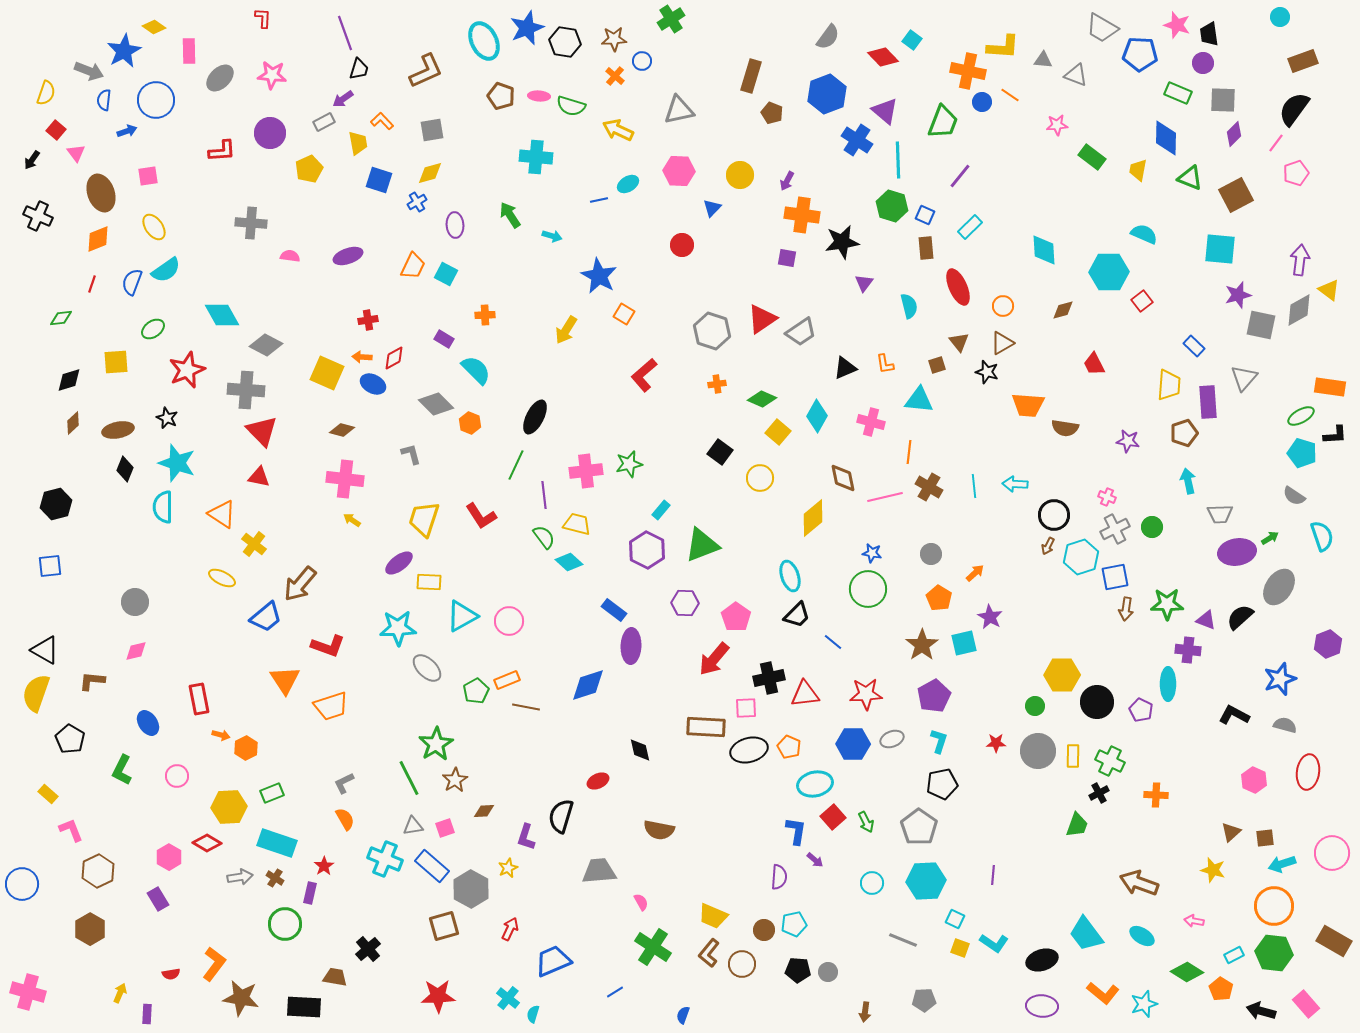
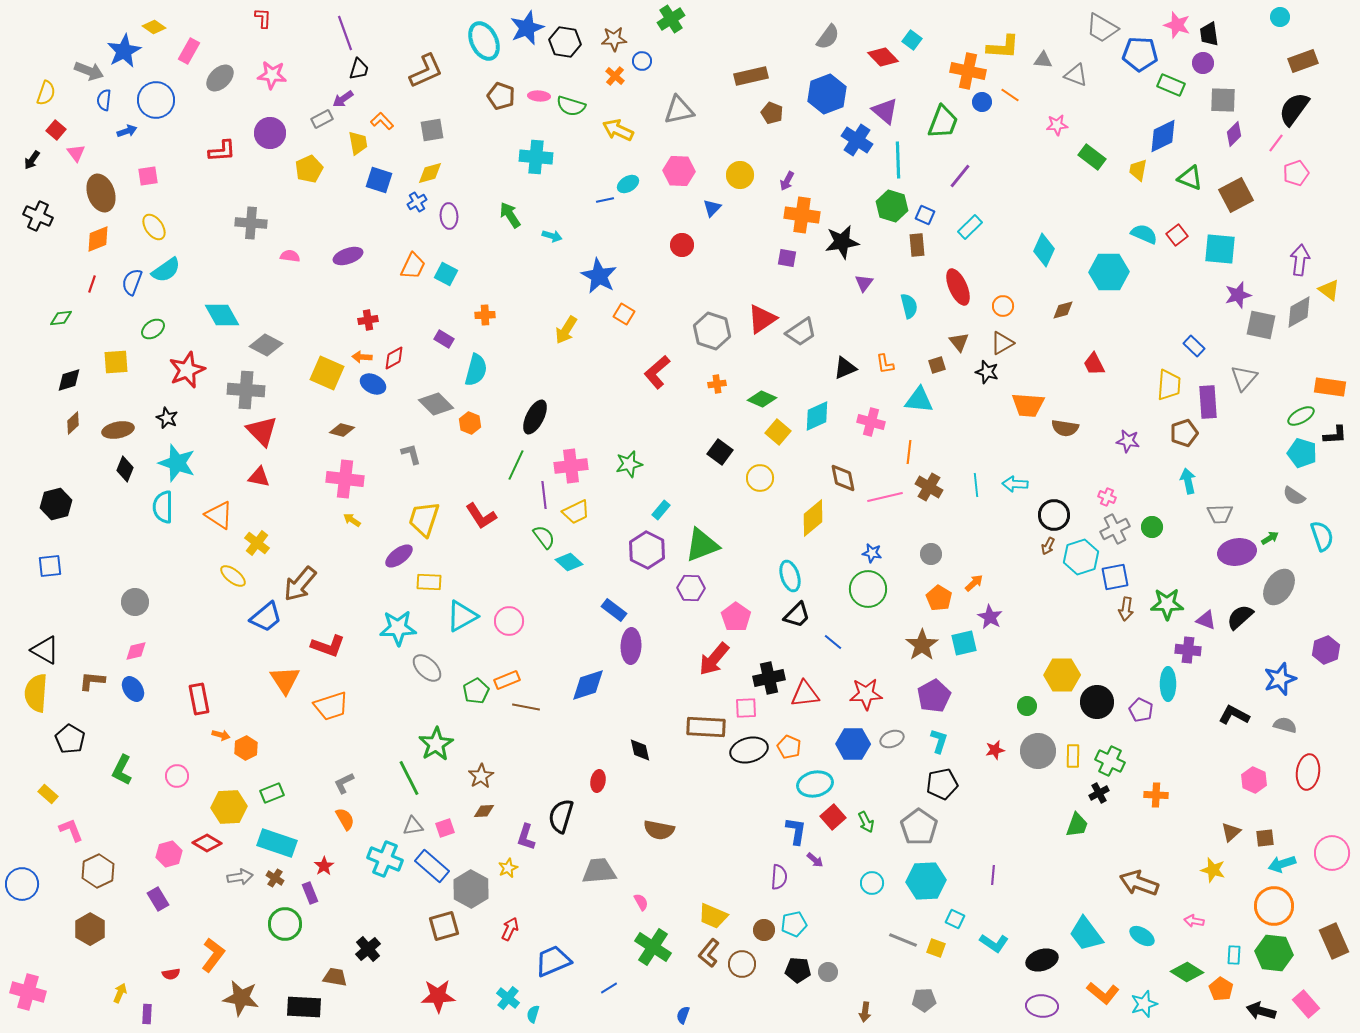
pink rectangle at (189, 51): rotated 30 degrees clockwise
brown rectangle at (751, 76): rotated 60 degrees clockwise
green rectangle at (1178, 93): moved 7 px left, 8 px up
gray rectangle at (324, 122): moved 2 px left, 3 px up
blue diamond at (1166, 138): moved 3 px left, 2 px up; rotated 63 degrees clockwise
blue line at (599, 200): moved 6 px right
purple ellipse at (455, 225): moved 6 px left, 9 px up
brown rectangle at (926, 248): moved 9 px left, 3 px up
cyan diamond at (1044, 250): rotated 28 degrees clockwise
red square at (1142, 301): moved 35 px right, 66 px up
gray diamond at (1299, 310): moved 2 px down
cyan semicircle at (476, 370): rotated 60 degrees clockwise
red L-shape at (644, 375): moved 13 px right, 3 px up
cyan diamond at (817, 416): rotated 36 degrees clockwise
pink cross at (586, 471): moved 15 px left, 5 px up
cyan line at (974, 486): moved 2 px right, 1 px up
orange triangle at (222, 514): moved 3 px left, 1 px down
yellow trapezoid at (577, 524): moved 1 px left, 12 px up; rotated 140 degrees clockwise
yellow cross at (254, 544): moved 3 px right, 1 px up
purple ellipse at (399, 563): moved 7 px up
orange arrow at (975, 573): moved 1 px left, 10 px down
yellow ellipse at (222, 578): moved 11 px right, 2 px up; rotated 12 degrees clockwise
purple hexagon at (685, 603): moved 6 px right, 15 px up
purple hexagon at (1328, 644): moved 2 px left, 6 px down
yellow semicircle at (36, 693): rotated 15 degrees counterclockwise
green circle at (1035, 706): moved 8 px left
blue ellipse at (148, 723): moved 15 px left, 34 px up
red star at (996, 743): moved 1 px left, 7 px down; rotated 12 degrees counterclockwise
brown star at (455, 780): moved 26 px right, 4 px up
red ellipse at (598, 781): rotated 55 degrees counterclockwise
pink hexagon at (169, 857): moved 3 px up; rotated 15 degrees clockwise
purple rectangle at (310, 893): rotated 35 degrees counterclockwise
brown rectangle at (1334, 941): rotated 36 degrees clockwise
yellow square at (960, 948): moved 24 px left
cyan rectangle at (1234, 955): rotated 60 degrees counterclockwise
orange L-shape at (214, 964): moved 1 px left, 9 px up
blue line at (615, 992): moved 6 px left, 4 px up
